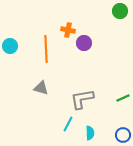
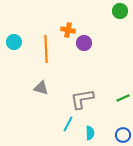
cyan circle: moved 4 px right, 4 px up
